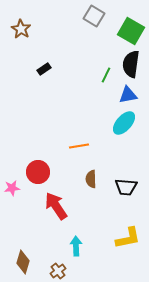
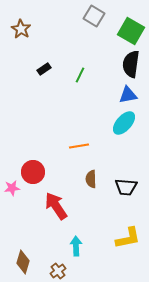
green line: moved 26 px left
red circle: moved 5 px left
